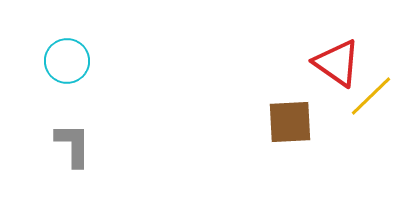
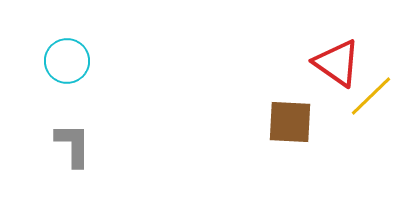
brown square: rotated 6 degrees clockwise
